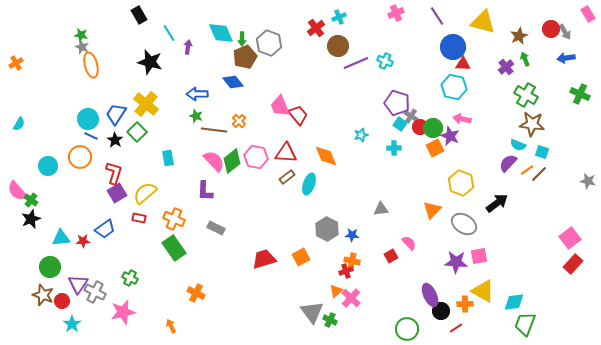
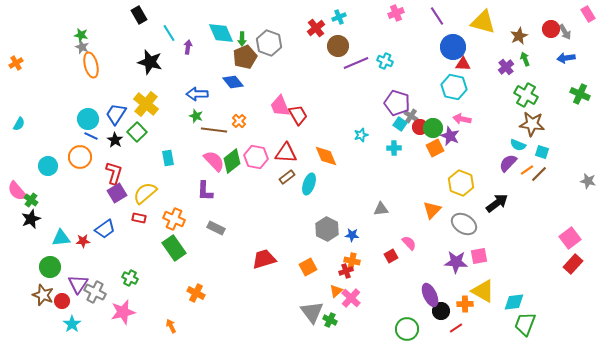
red trapezoid at (298, 115): rotated 10 degrees clockwise
orange square at (301, 257): moved 7 px right, 10 px down
